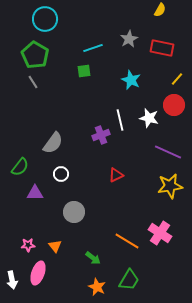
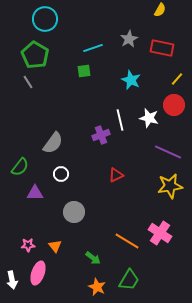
gray line: moved 5 px left
